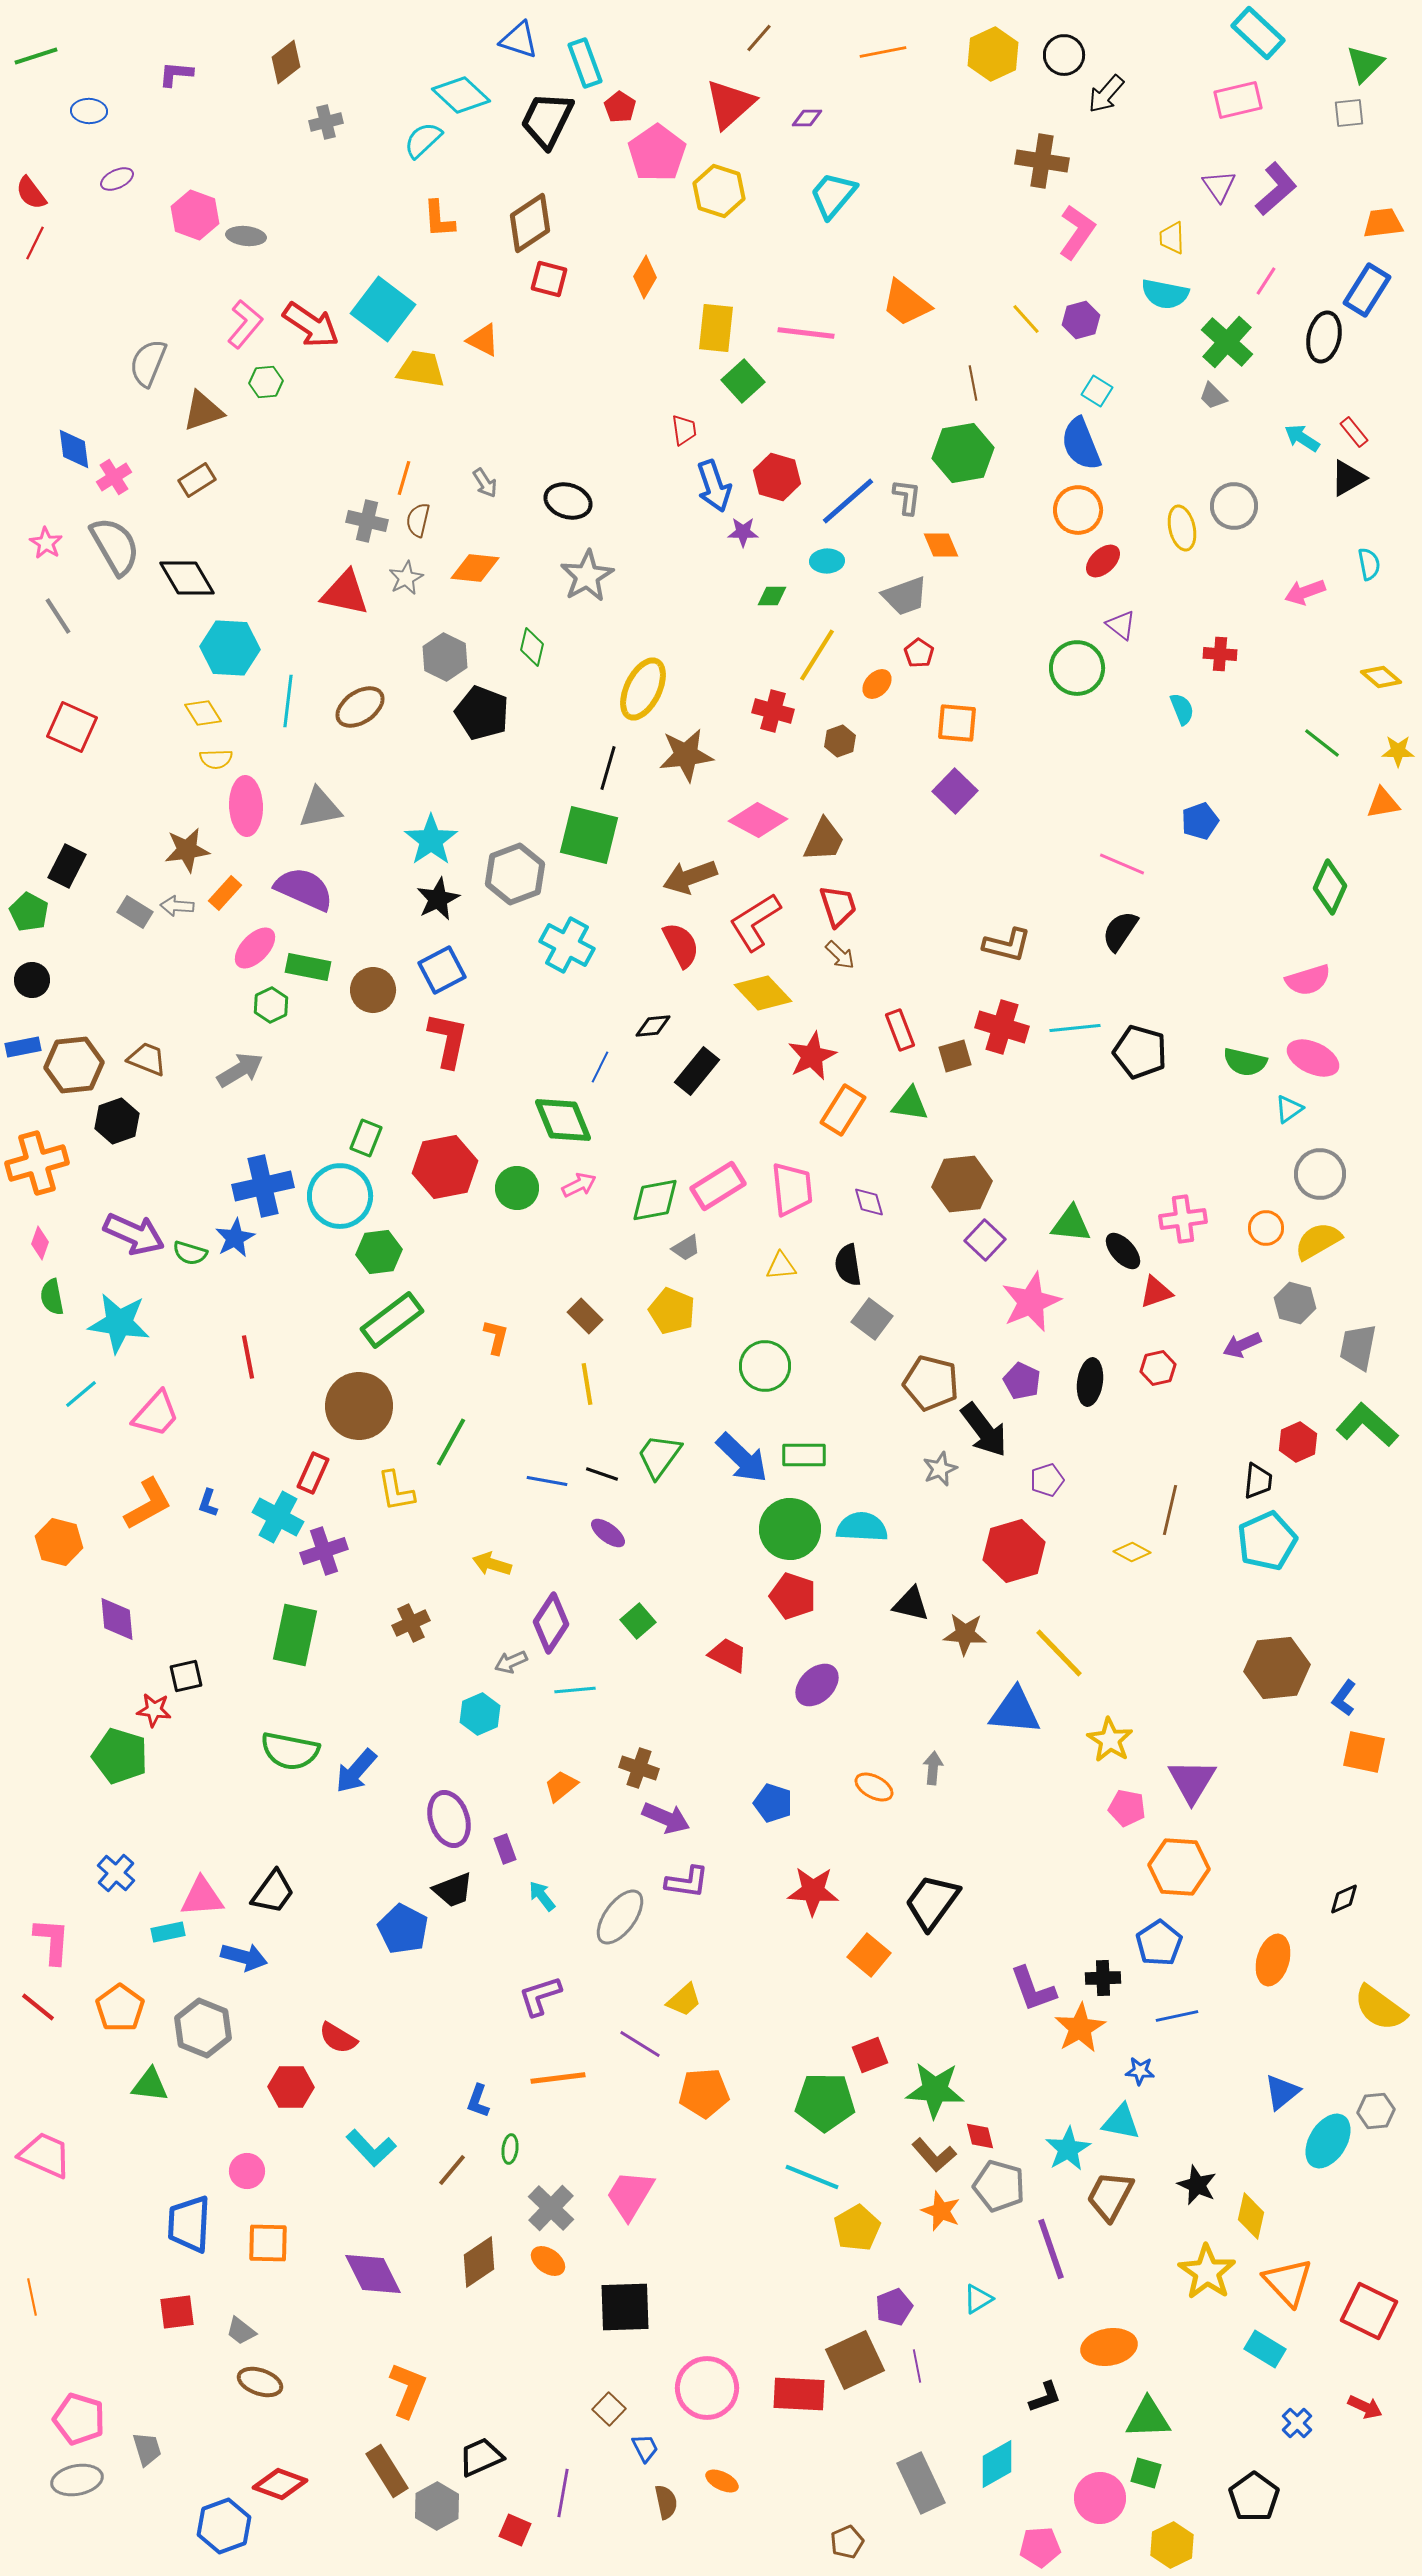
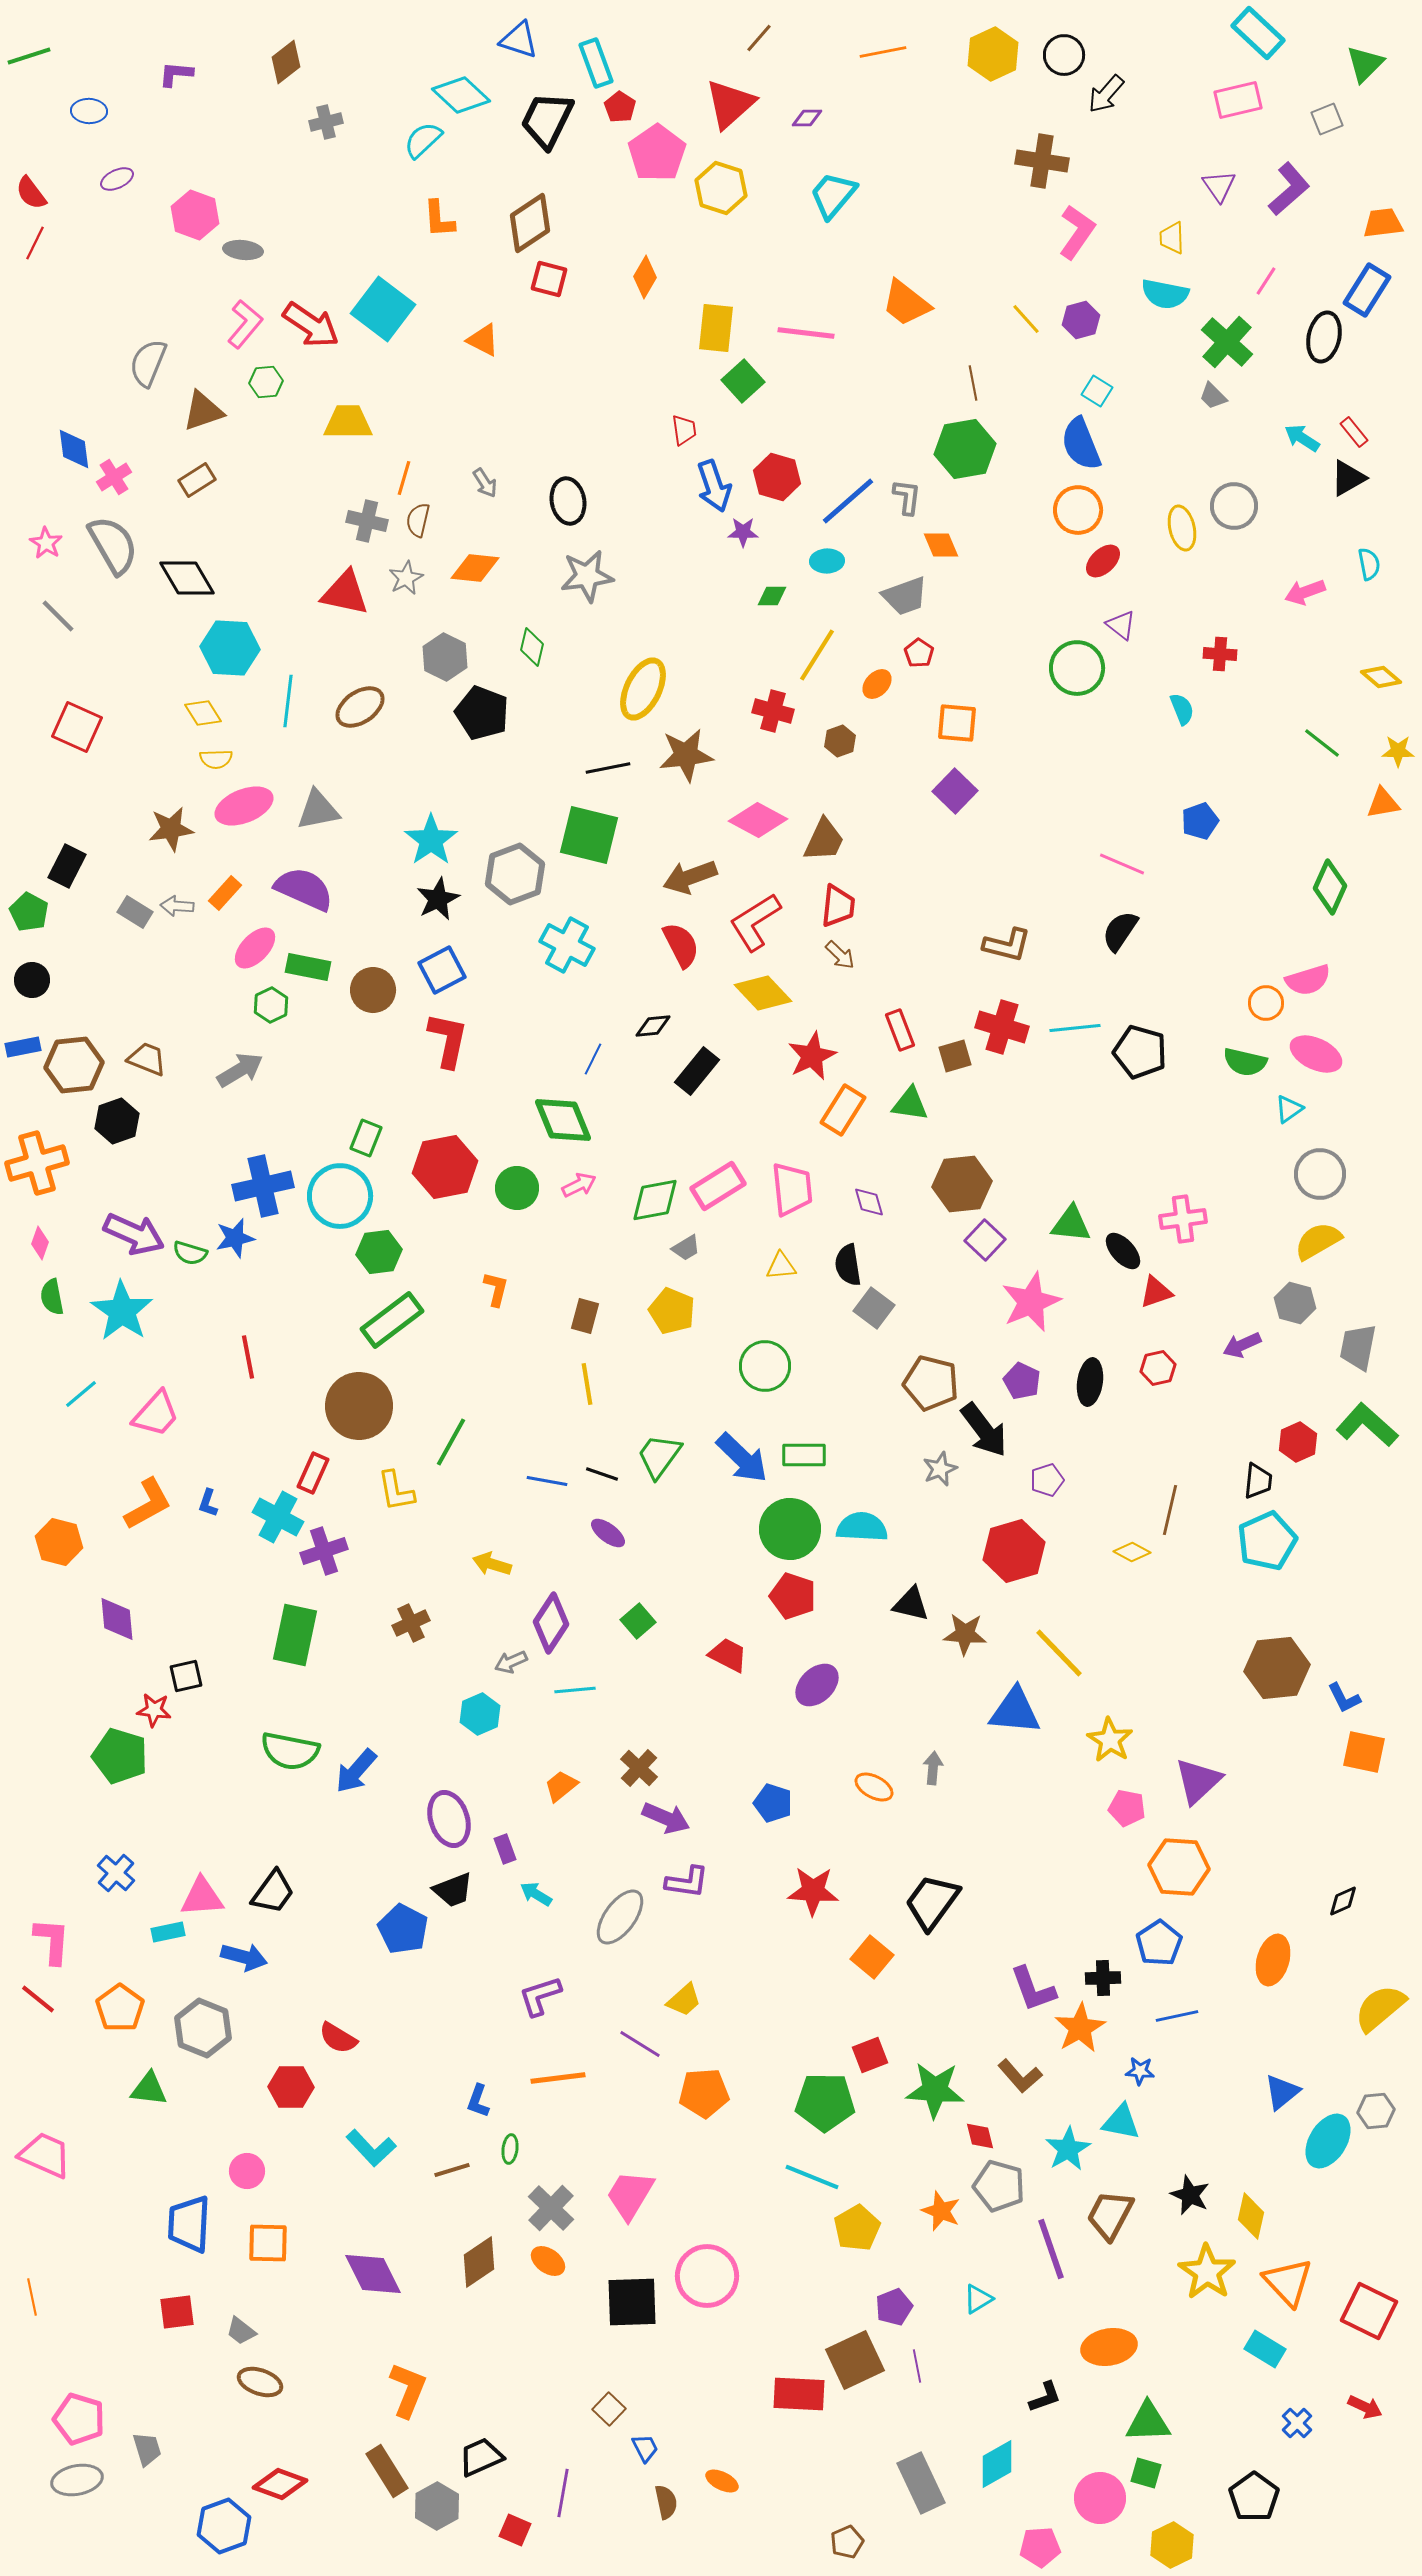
green line at (36, 56): moved 7 px left
cyan rectangle at (585, 63): moved 11 px right
gray square at (1349, 113): moved 22 px left, 6 px down; rotated 16 degrees counterclockwise
purple L-shape at (1276, 189): moved 13 px right
yellow hexagon at (719, 191): moved 2 px right, 3 px up
gray ellipse at (246, 236): moved 3 px left, 14 px down
yellow trapezoid at (421, 369): moved 73 px left, 53 px down; rotated 9 degrees counterclockwise
green hexagon at (963, 453): moved 2 px right, 4 px up
black ellipse at (568, 501): rotated 63 degrees clockwise
gray semicircle at (115, 546): moved 2 px left, 1 px up
gray star at (587, 576): rotated 22 degrees clockwise
gray line at (58, 616): rotated 12 degrees counterclockwise
red square at (72, 727): moved 5 px right
black line at (608, 768): rotated 63 degrees clockwise
pink ellipse at (246, 806): moved 2 px left; rotated 70 degrees clockwise
gray triangle at (320, 808): moved 2 px left, 2 px down
brown star at (187, 850): moved 16 px left, 21 px up
red trapezoid at (838, 906): rotated 24 degrees clockwise
pink ellipse at (1313, 1058): moved 3 px right, 4 px up
blue line at (600, 1067): moved 7 px left, 8 px up
orange circle at (1266, 1228): moved 225 px up
blue star at (235, 1238): rotated 15 degrees clockwise
brown rectangle at (585, 1316): rotated 60 degrees clockwise
gray square at (872, 1319): moved 2 px right, 11 px up
cyan star at (119, 1323): moved 3 px right, 12 px up; rotated 26 degrees clockwise
orange L-shape at (496, 1337): moved 48 px up
blue L-shape at (1344, 1698): rotated 63 degrees counterclockwise
brown cross at (639, 1768): rotated 24 degrees clockwise
purple triangle at (1192, 1781): moved 6 px right; rotated 16 degrees clockwise
cyan arrow at (542, 1896): moved 6 px left, 2 px up; rotated 20 degrees counterclockwise
black diamond at (1344, 1899): moved 1 px left, 2 px down
orange square at (869, 1955): moved 3 px right, 2 px down
red line at (38, 2007): moved 8 px up
yellow semicircle at (1380, 2008): rotated 104 degrees clockwise
green triangle at (150, 2085): moved 1 px left, 4 px down
brown L-shape at (934, 2155): moved 86 px right, 79 px up
brown line at (452, 2170): rotated 33 degrees clockwise
black star at (1197, 2185): moved 7 px left, 10 px down
brown trapezoid at (1110, 2196): moved 19 px down
black square at (625, 2307): moved 7 px right, 5 px up
pink circle at (707, 2388): moved 112 px up
green triangle at (1148, 2418): moved 4 px down
